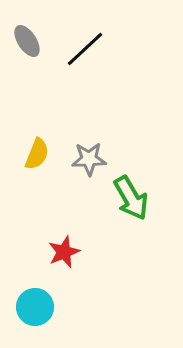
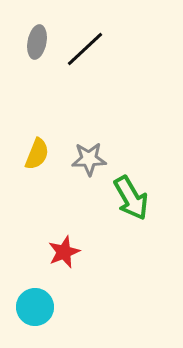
gray ellipse: moved 10 px right, 1 px down; rotated 44 degrees clockwise
